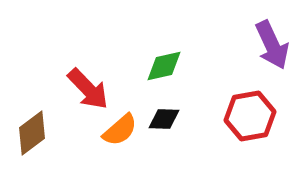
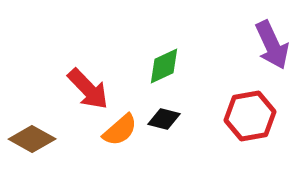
green diamond: rotated 12 degrees counterclockwise
black diamond: rotated 12 degrees clockwise
brown diamond: moved 6 px down; rotated 66 degrees clockwise
